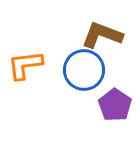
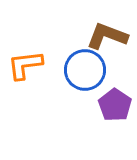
brown L-shape: moved 5 px right, 1 px down
blue circle: moved 1 px right
